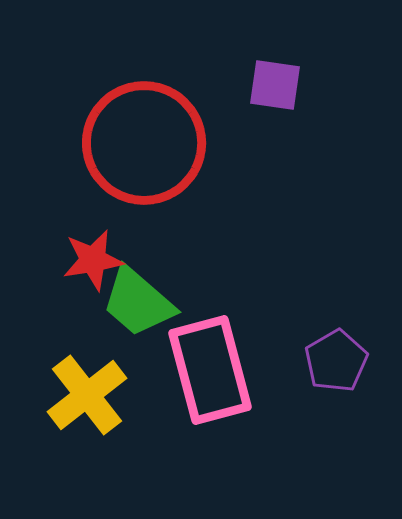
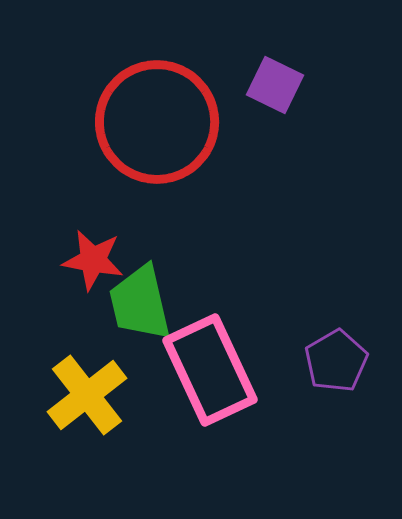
purple square: rotated 18 degrees clockwise
red circle: moved 13 px right, 21 px up
red star: rotated 20 degrees clockwise
green trapezoid: moved 2 px right, 1 px down; rotated 36 degrees clockwise
pink rectangle: rotated 10 degrees counterclockwise
